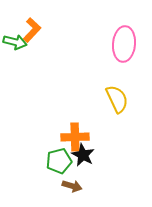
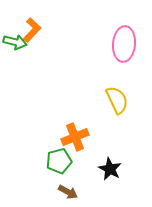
yellow semicircle: moved 1 px down
orange cross: rotated 20 degrees counterclockwise
black star: moved 27 px right, 14 px down
brown arrow: moved 4 px left, 6 px down; rotated 12 degrees clockwise
